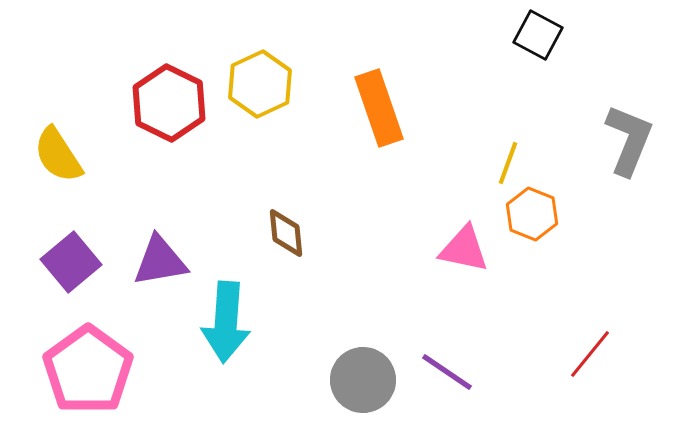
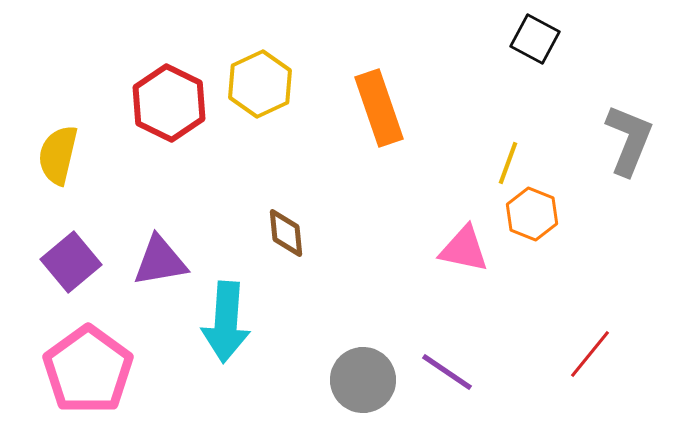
black square: moved 3 px left, 4 px down
yellow semicircle: rotated 46 degrees clockwise
